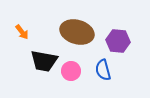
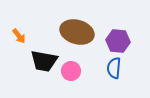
orange arrow: moved 3 px left, 4 px down
blue semicircle: moved 11 px right, 2 px up; rotated 20 degrees clockwise
